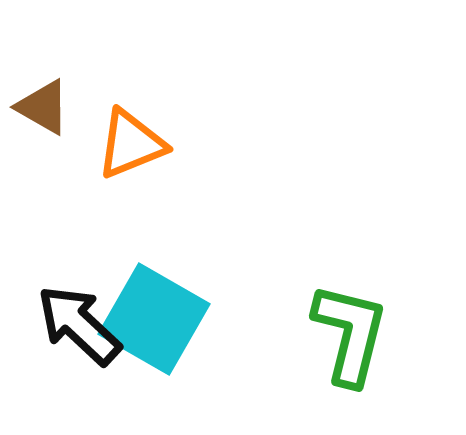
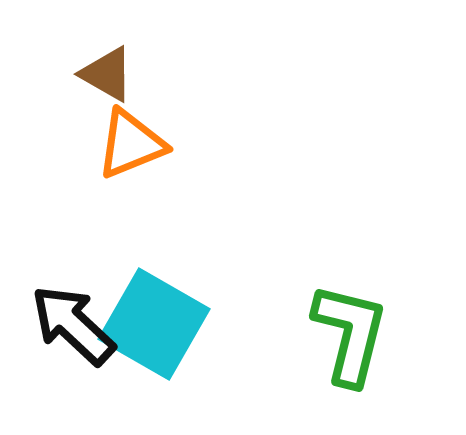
brown triangle: moved 64 px right, 33 px up
cyan square: moved 5 px down
black arrow: moved 6 px left
